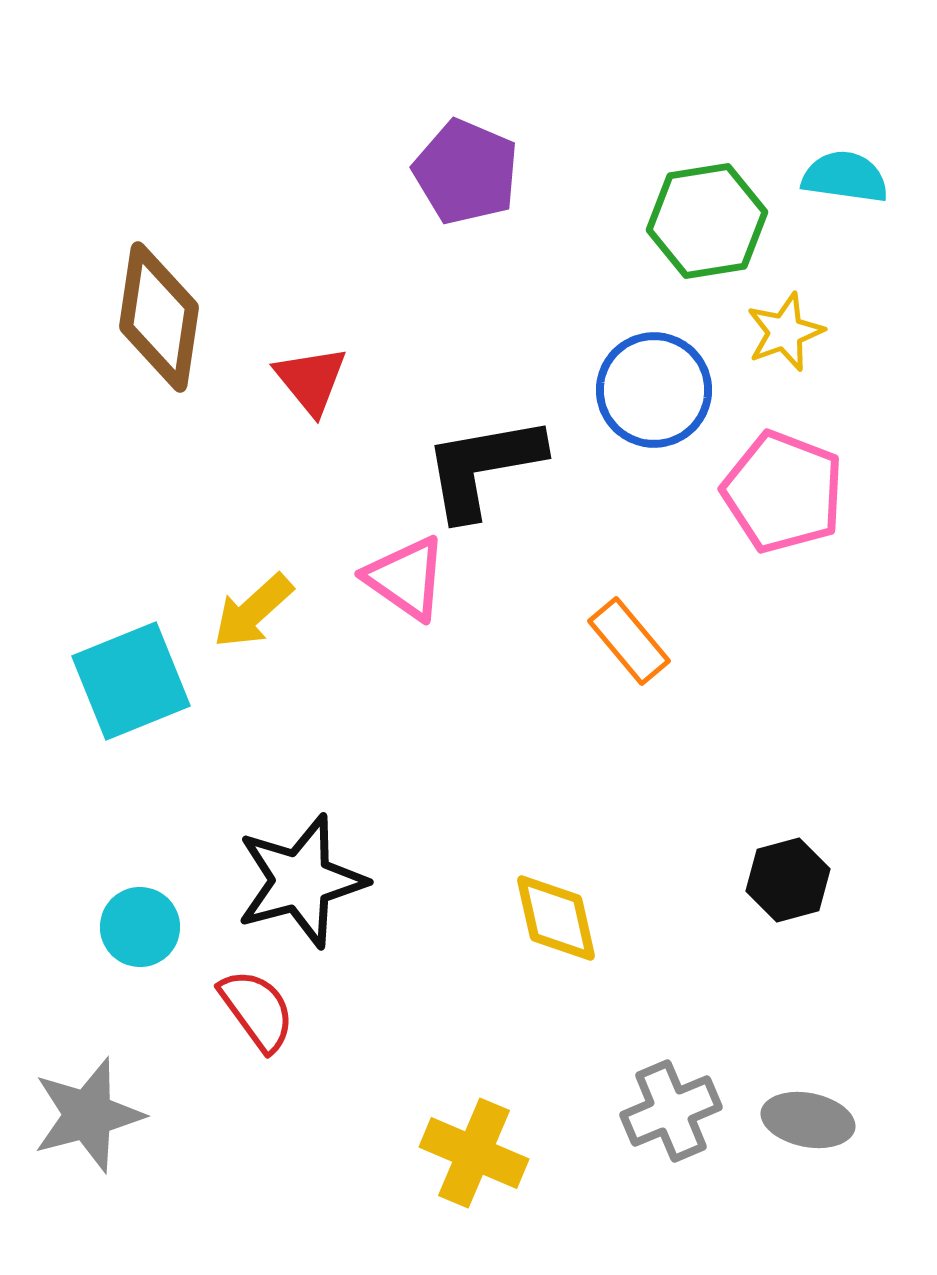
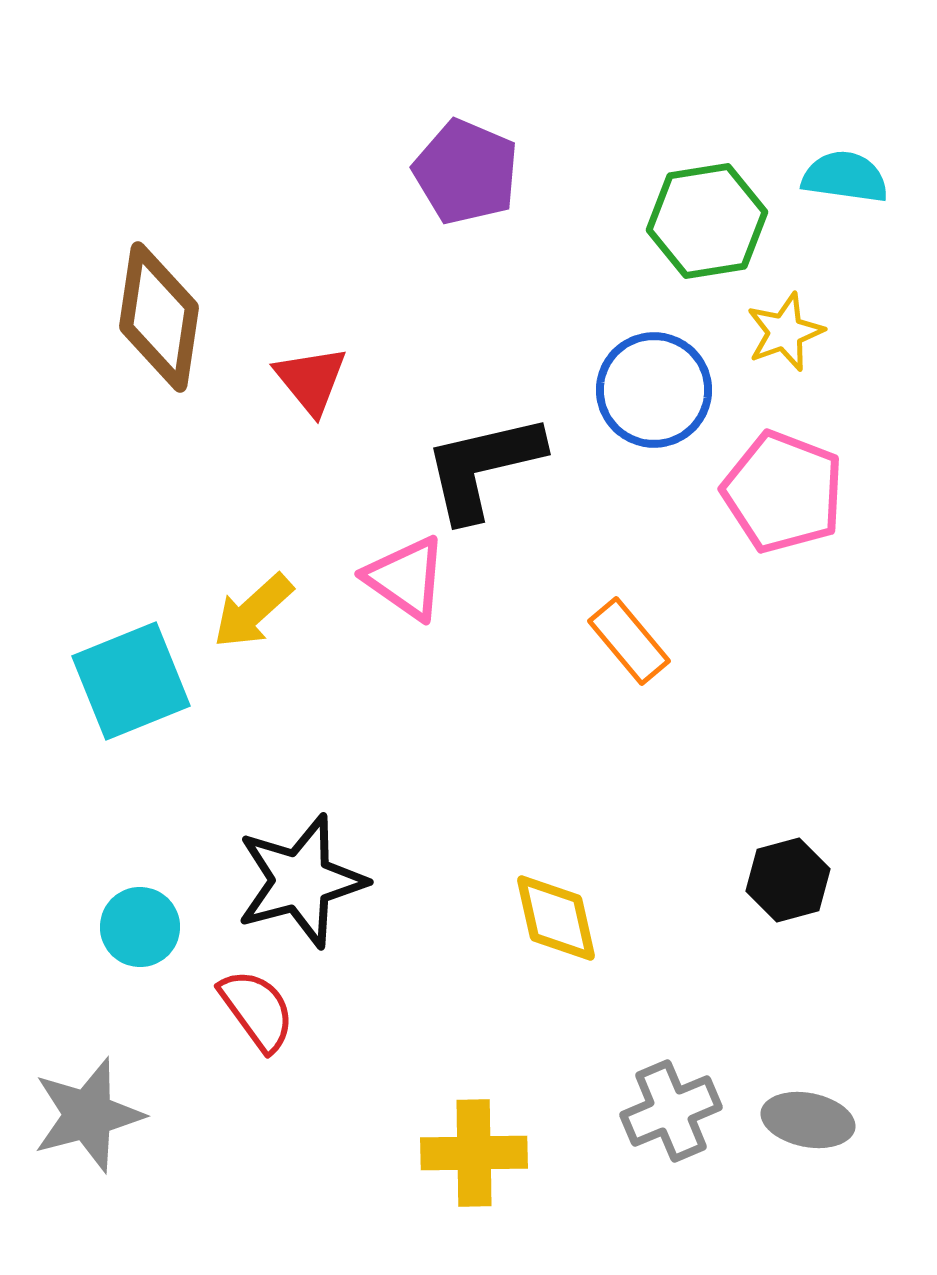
black L-shape: rotated 3 degrees counterclockwise
yellow cross: rotated 24 degrees counterclockwise
